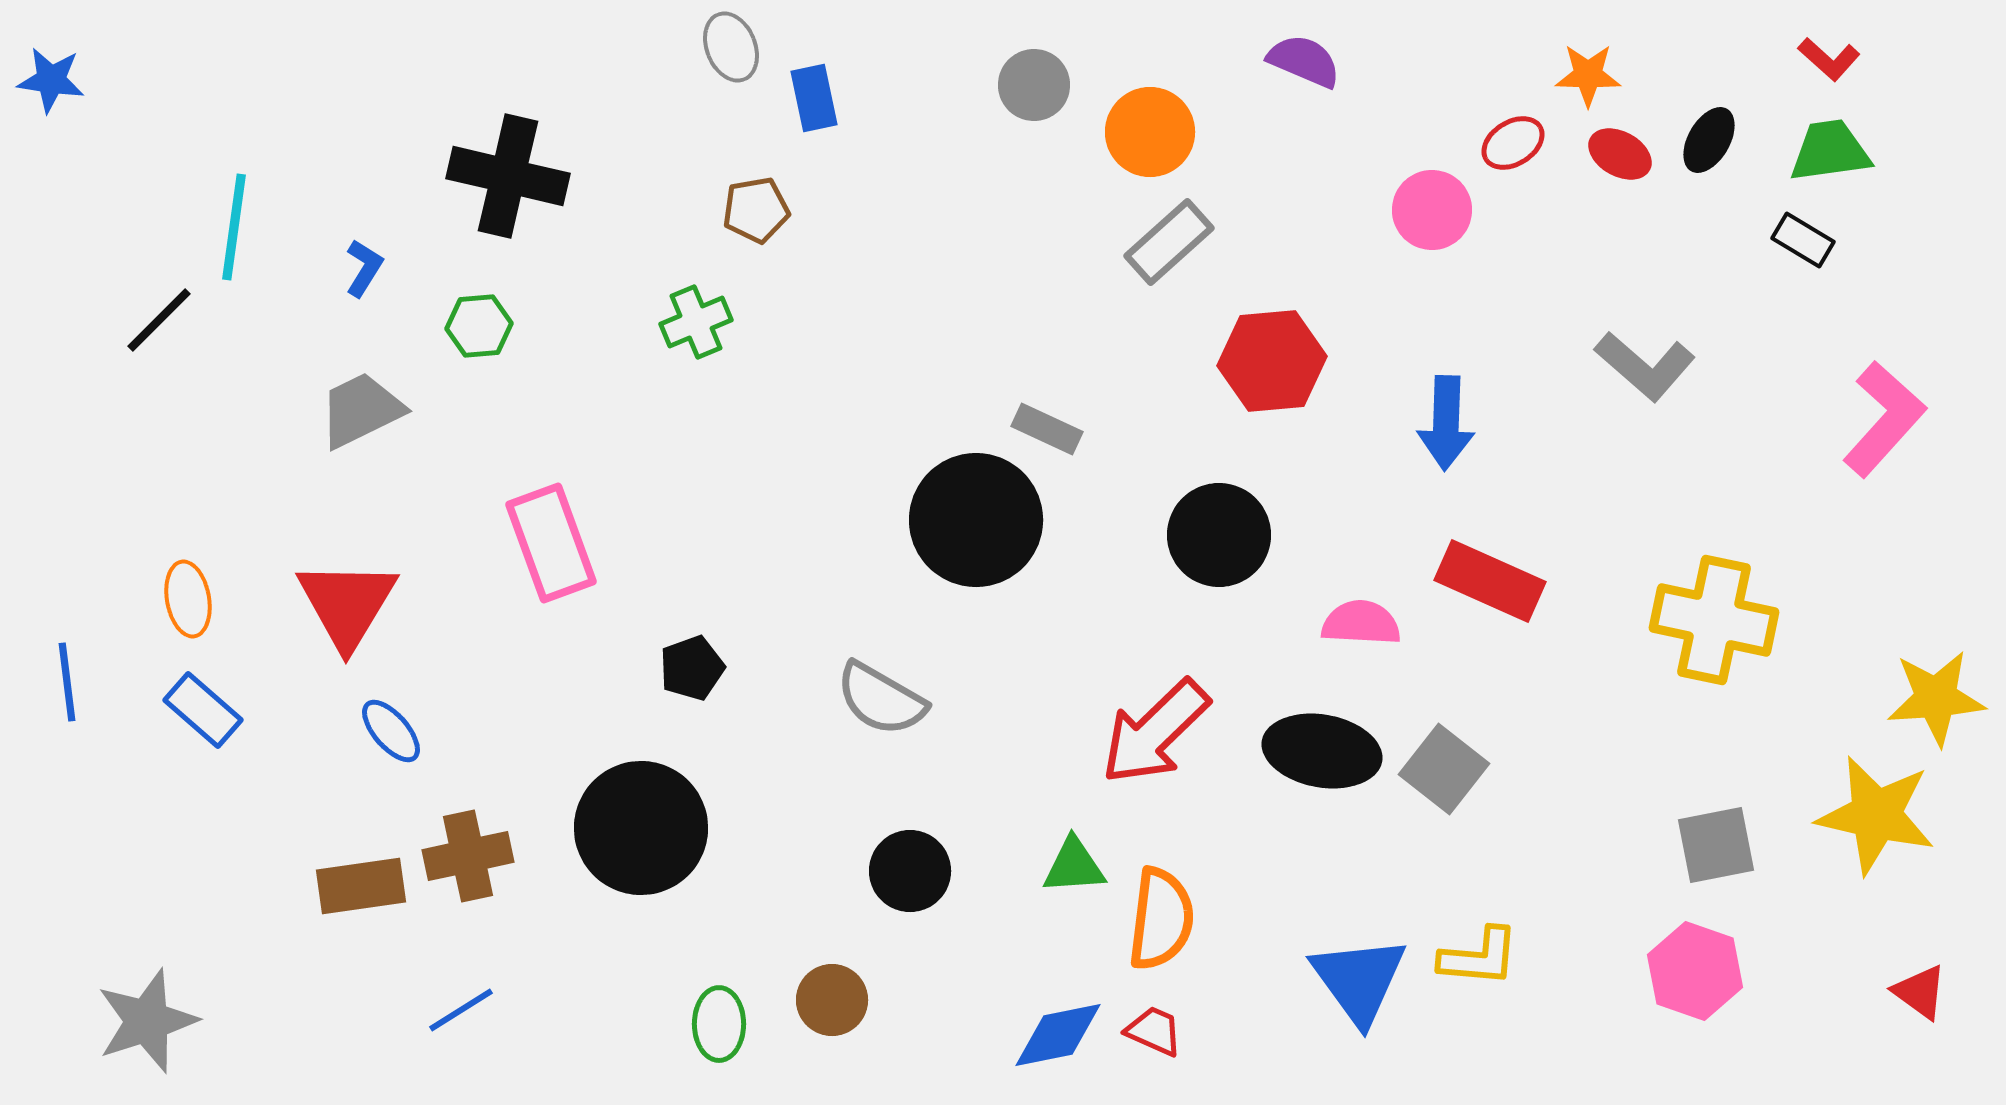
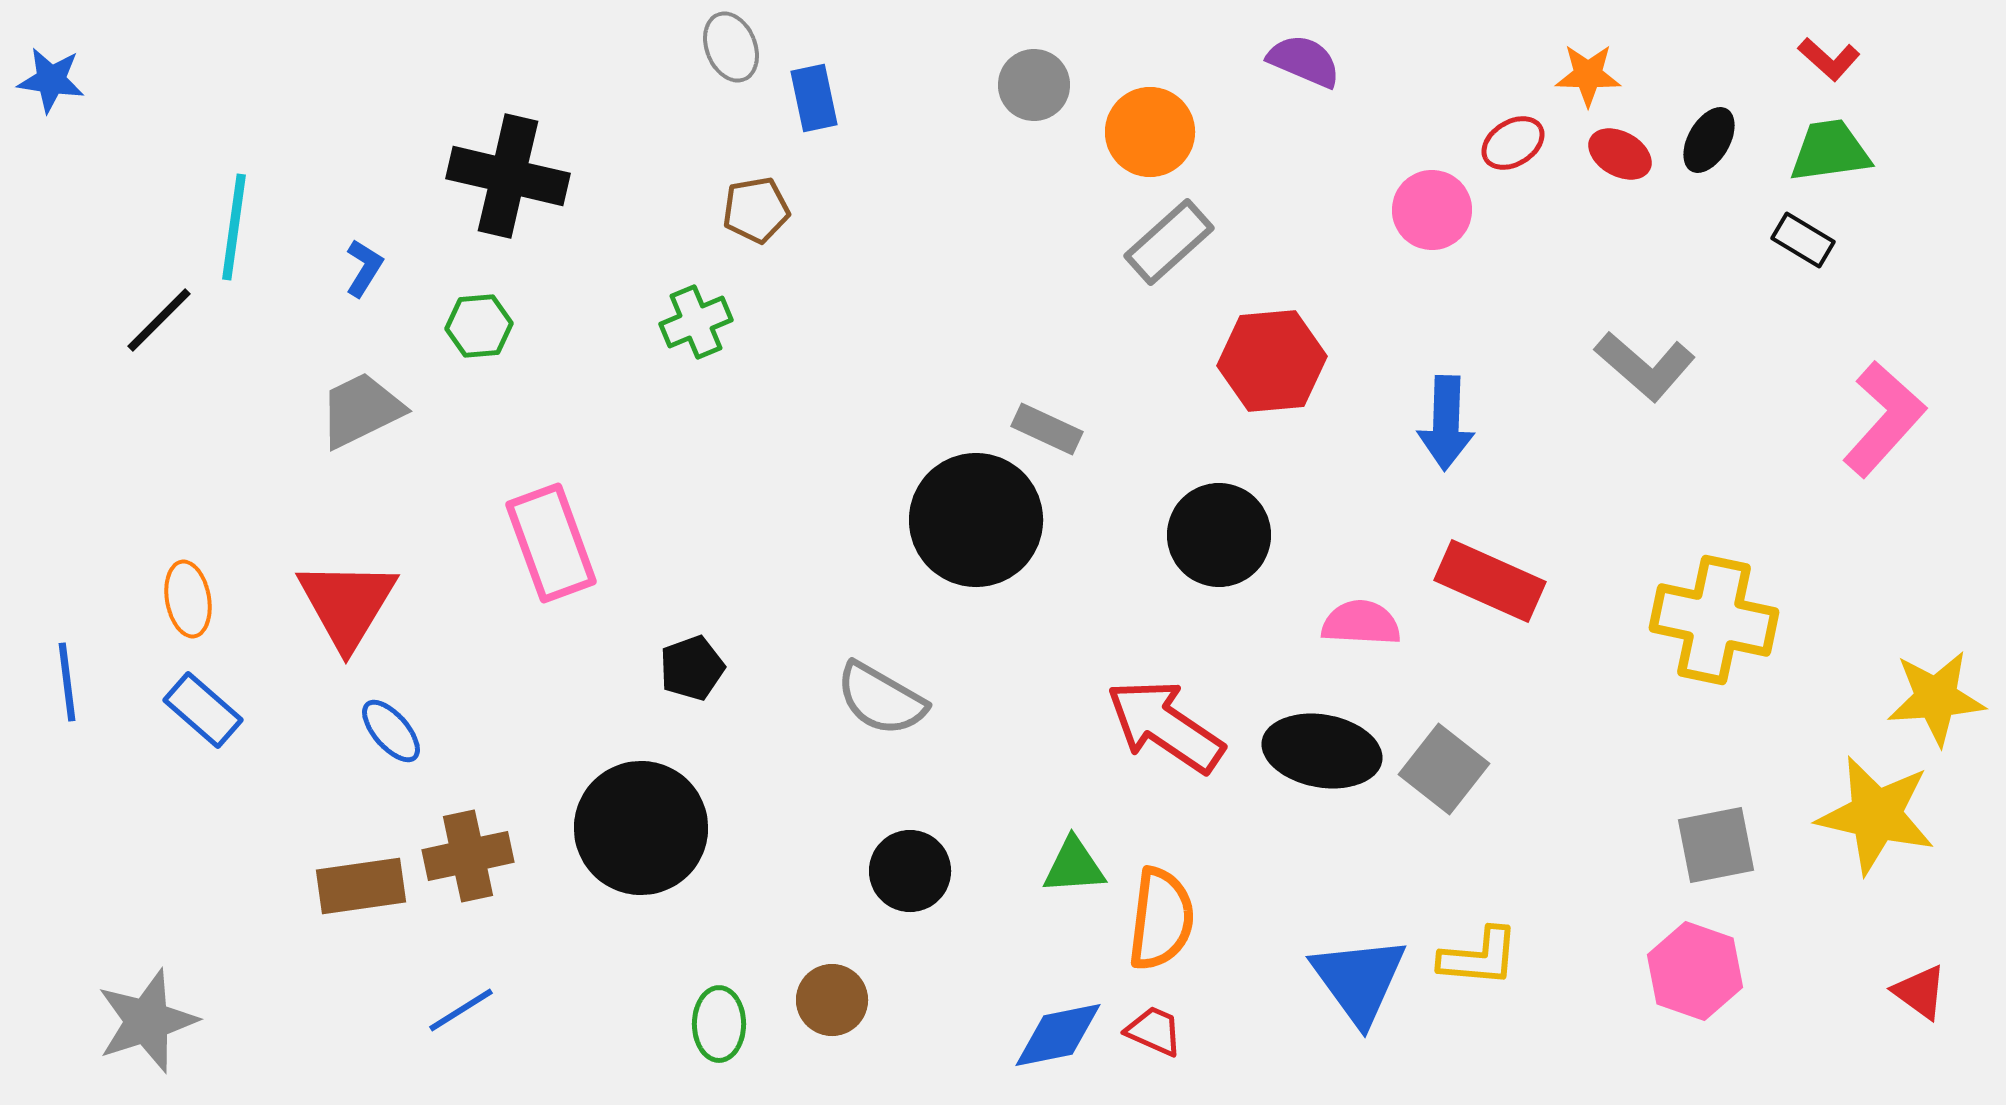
red arrow at (1155, 732): moved 10 px right, 6 px up; rotated 78 degrees clockwise
